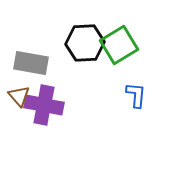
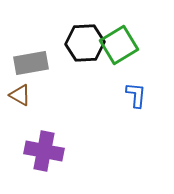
gray rectangle: rotated 20 degrees counterclockwise
brown triangle: moved 1 px right, 1 px up; rotated 20 degrees counterclockwise
purple cross: moved 46 px down
